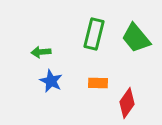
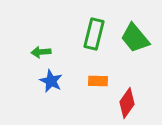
green trapezoid: moved 1 px left
orange rectangle: moved 2 px up
